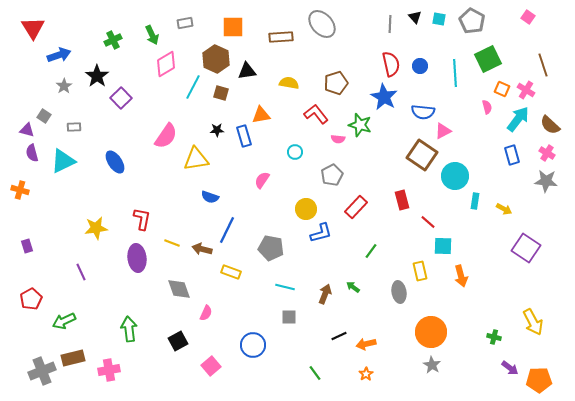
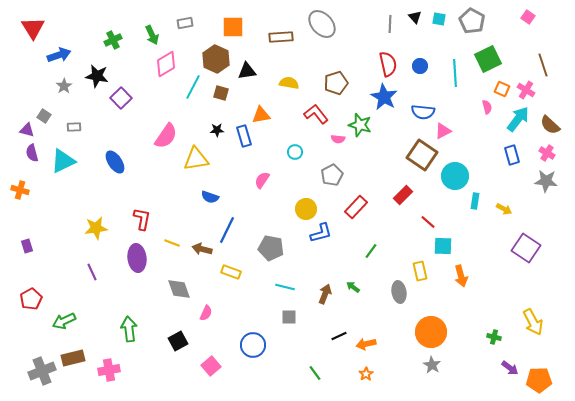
red semicircle at (391, 64): moved 3 px left
black star at (97, 76): rotated 25 degrees counterclockwise
red rectangle at (402, 200): moved 1 px right, 5 px up; rotated 60 degrees clockwise
purple line at (81, 272): moved 11 px right
